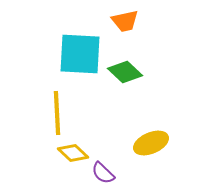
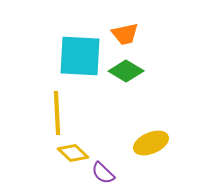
orange trapezoid: moved 13 px down
cyan square: moved 2 px down
green diamond: moved 1 px right, 1 px up; rotated 12 degrees counterclockwise
